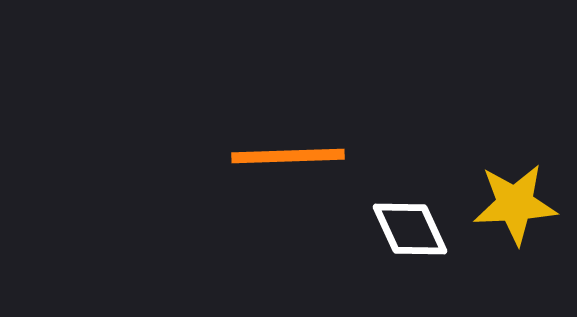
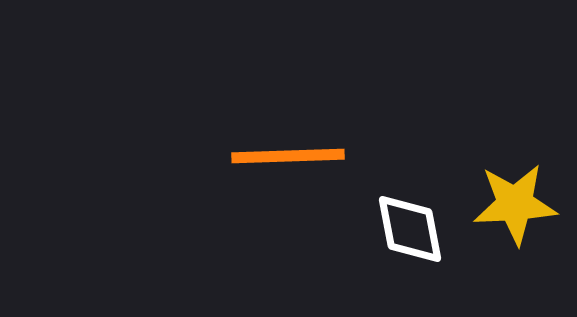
white diamond: rotated 14 degrees clockwise
